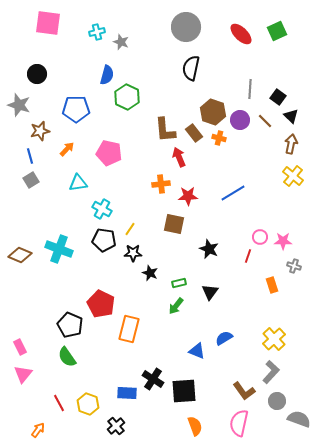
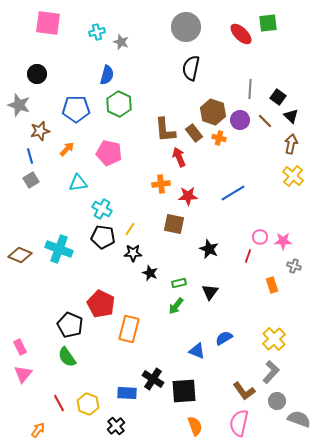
green square at (277, 31): moved 9 px left, 8 px up; rotated 18 degrees clockwise
green hexagon at (127, 97): moved 8 px left, 7 px down
black pentagon at (104, 240): moved 1 px left, 3 px up
